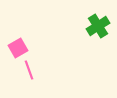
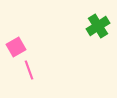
pink square: moved 2 px left, 1 px up
